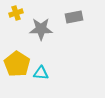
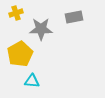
yellow pentagon: moved 3 px right, 10 px up; rotated 10 degrees clockwise
cyan triangle: moved 9 px left, 8 px down
